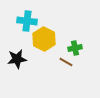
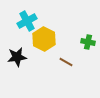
cyan cross: rotated 36 degrees counterclockwise
green cross: moved 13 px right, 6 px up; rotated 24 degrees clockwise
black star: moved 2 px up
